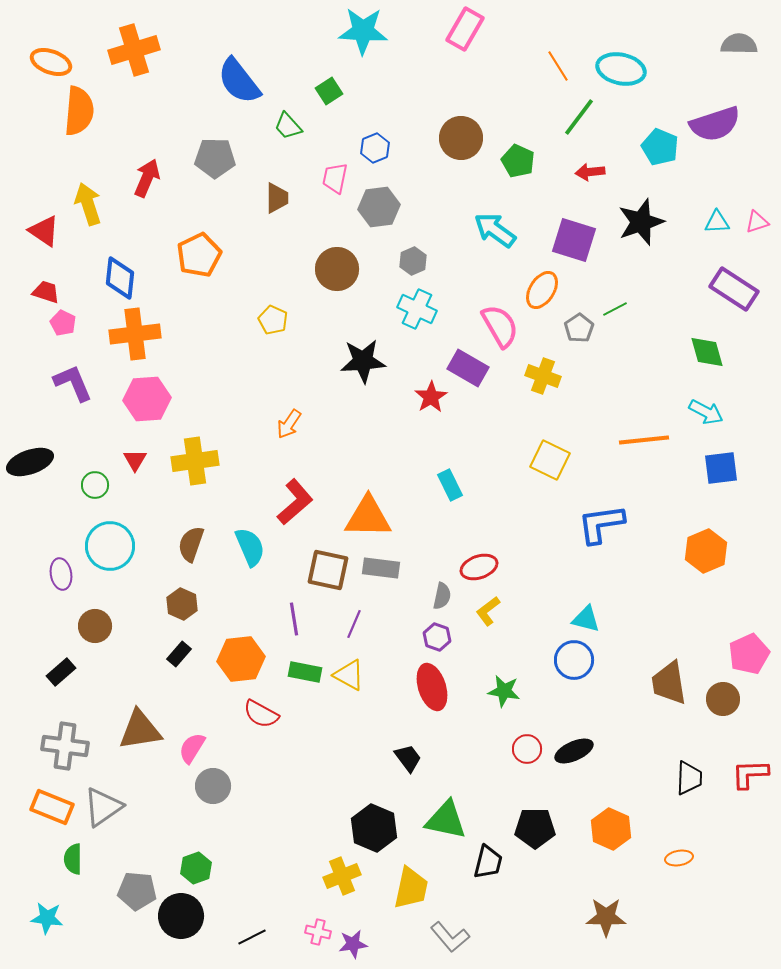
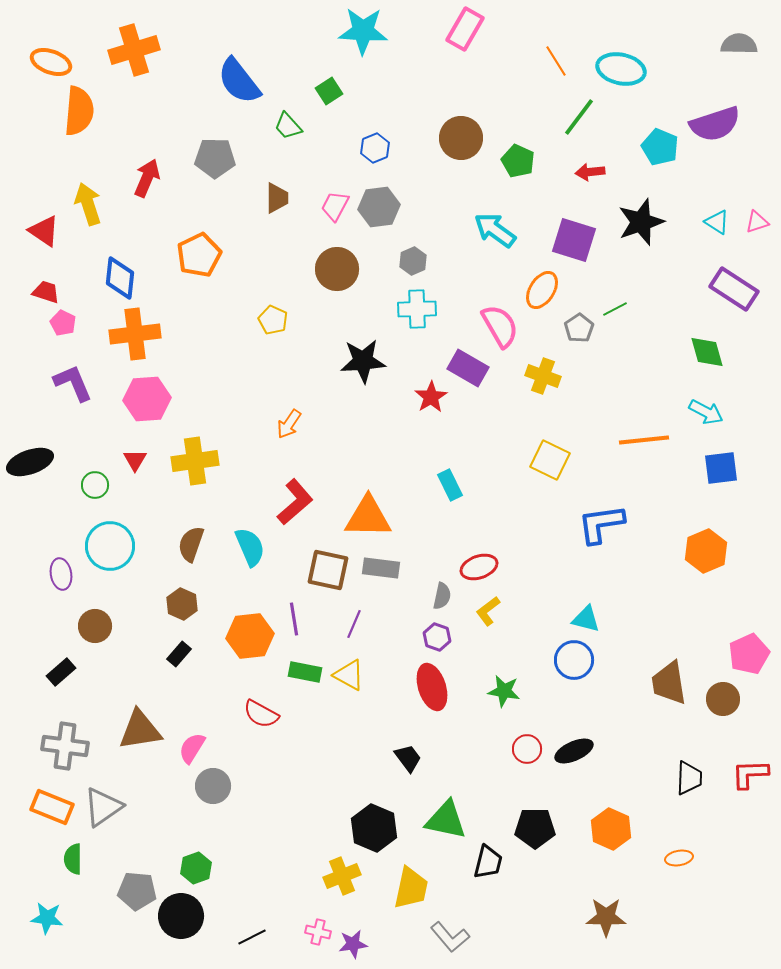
orange line at (558, 66): moved 2 px left, 5 px up
pink trapezoid at (335, 178): moved 28 px down; rotated 16 degrees clockwise
cyan triangle at (717, 222): rotated 36 degrees clockwise
cyan cross at (417, 309): rotated 27 degrees counterclockwise
orange hexagon at (241, 659): moved 9 px right, 23 px up
